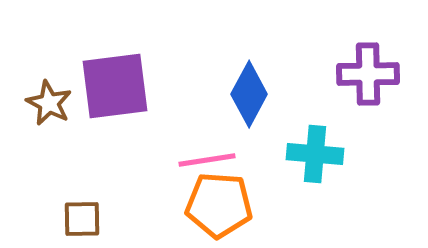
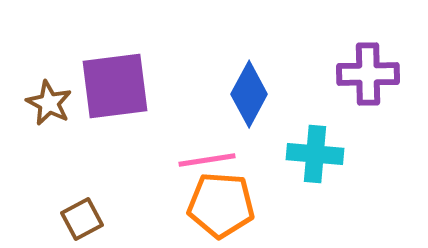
orange pentagon: moved 2 px right
brown square: rotated 27 degrees counterclockwise
